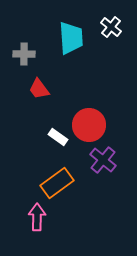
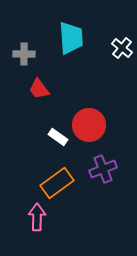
white cross: moved 11 px right, 21 px down
purple cross: moved 9 px down; rotated 28 degrees clockwise
